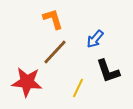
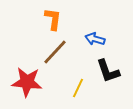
orange L-shape: rotated 25 degrees clockwise
blue arrow: rotated 66 degrees clockwise
